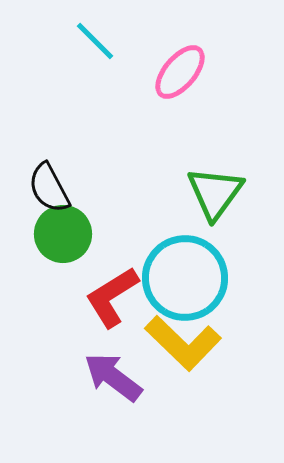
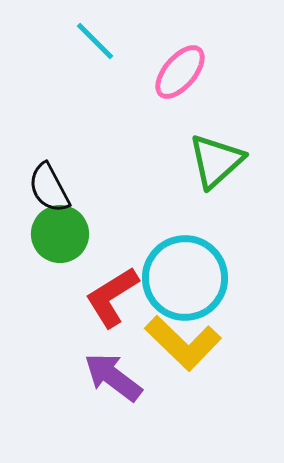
green triangle: moved 1 px right, 32 px up; rotated 12 degrees clockwise
green circle: moved 3 px left
